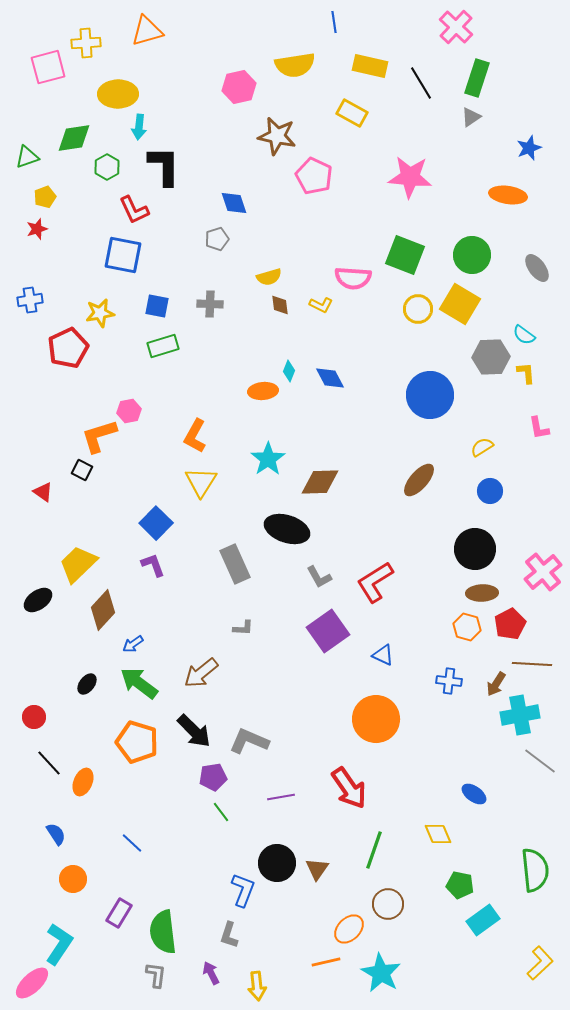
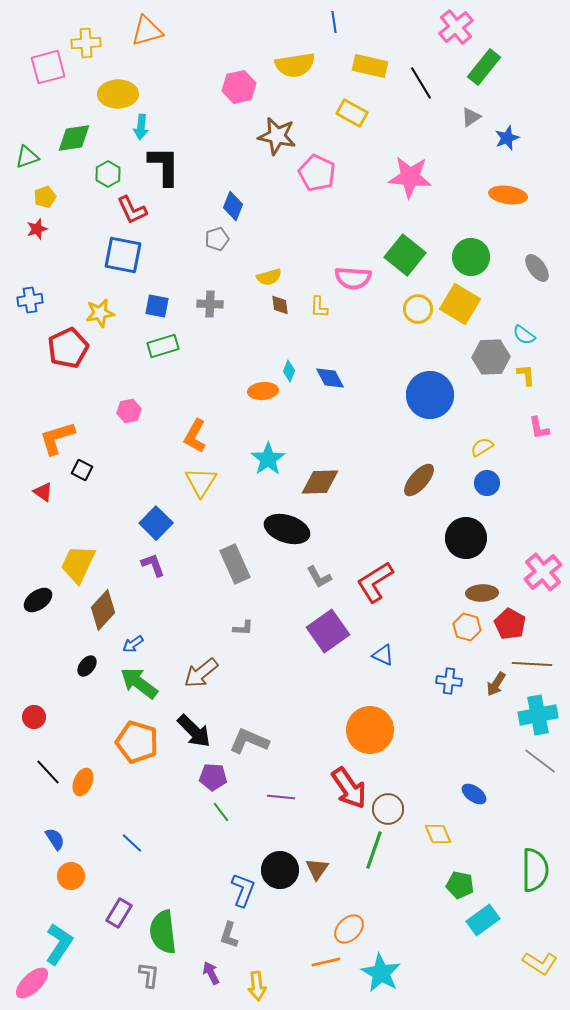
pink cross at (456, 27): rotated 8 degrees clockwise
green rectangle at (477, 78): moved 7 px right, 11 px up; rotated 21 degrees clockwise
cyan arrow at (139, 127): moved 2 px right
blue star at (529, 148): moved 22 px left, 10 px up
green hexagon at (107, 167): moved 1 px right, 7 px down
pink pentagon at (314, 176): moved 3 px right, 3 px up
blue diamond at (234, 203): moved 1 px left, 3 px down; rotated 40 degrees clockwise
red L-shape at (134, 210): moved 2 px left
green square at (405, 255): rotated 18 degrees clockwise
green circle at (472, 255): moved 1 px left, 2 px down
yellow L-shape at (321, 305): moved 2 px left, 2 px down; rotated 65 degrees clockwise
yellow L-shape at (526, 373): moved 2 px down
orange L-shape at (99, 436): moved 42 px left, 2 px down
blue circle at (490, 491): moved 3 px left, 8 px up
black circle at (475, 549): moved 9 px left, 11 px up
yellow trapezoid at (78, 564): rotated 21 degrees counterclockwise
red pentagon at (510, 624): rotated 16 degrees counterclockwise
black ellipse at (87, 684): moved 18 px up
cyan cross at (520, 715): moved 18 px right
orange circle at (376, 719): moved 6 px left, 11 px down
black line at (49, 763): moved 1 px left, 9 px down
purple pentagon at (213, 777): rotated 12 degrees clockwise
purple line at (281, 797): rotated 16 degrees clockwise
blue semicircle at (56, 834): moved 1 px left, 5 px down
black circle at (277, 863): moved 3 px right, 7 px down
green semicircle at (535, 870): rotated 6 degrees clockwise
orange circle at (73, 879): moved 2 px left, 3 px up
brown circle at (388, 904): moved 95 px up
yellow L-shape at (540, 963): rotated 76 degrees clockwise
gray L-shape at (156, 975): moved 7 px left
